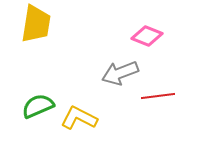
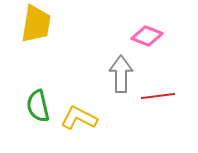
gray arrow: moved 1 px right, 1 px down; rotated 111 degrees clockwise
green semicircle: rotated 80 degrees counterclockwise
